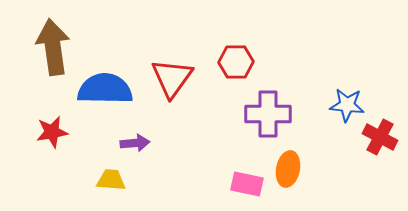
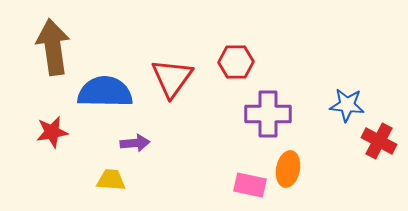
blue semicircle: moved 3 px down
red cross: moved 1 px left, 4 px down
pink rectangle: moved 3 px right, 1 px down
